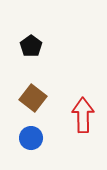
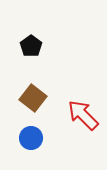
red arrow: rotated 44 degrees counterclockwise
